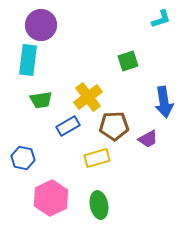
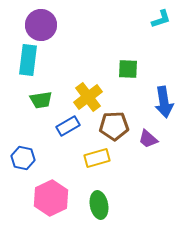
green square: moved 8 px down; rotated 20 degrees clockwise
purple trapezoid: rotated 70 degrees clockwise
